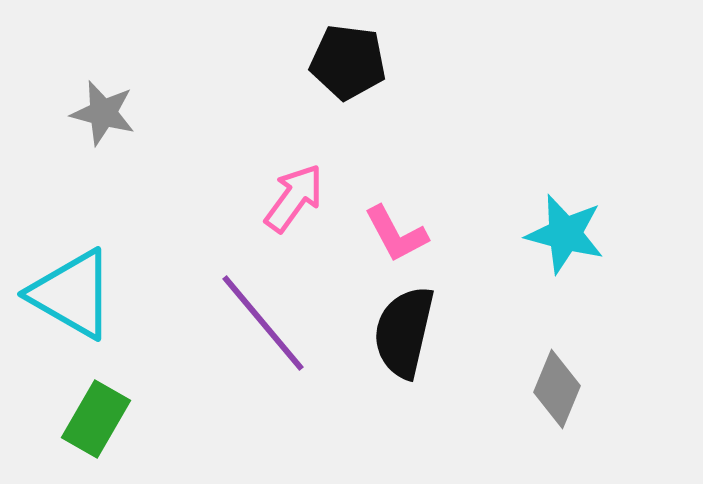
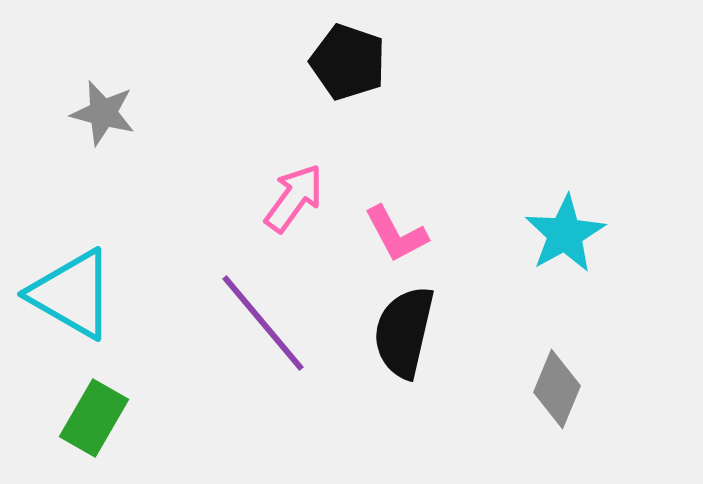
black pentagon: rotated 12 degrees clockwise
cyan star: rotated 28 degrees clockwise
green rectangle: moved 2 px left, 1 px up
